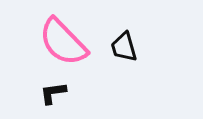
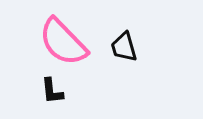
black L-shape: moved 1 px left, 2 px up; rotated 88 degrees counterclockwise
